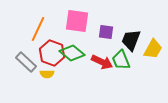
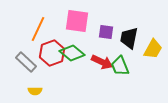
black trapezoid: moved 2 px left, 2 px up; rotated 10 degrees counterclockwise
red hexagon: rotated 20 degrees clockwise
green trapezoid: moved 1 px left, 6 px down
yellow semicircle: moved 12 px left, 17 px down
